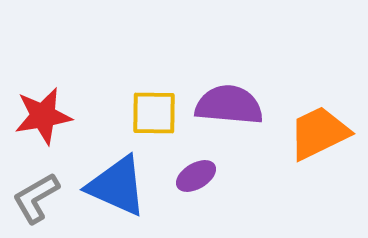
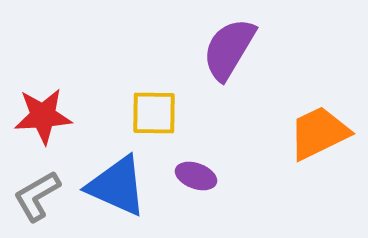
purple semicircle: moved 56 px up; rotated 64 degrees counterclockwise
red star: rotated 6 degrees clockwise
purple ellipse: rotated 51 degrees clockwise
gray L-shape: moved 1 px right, 2 px up
